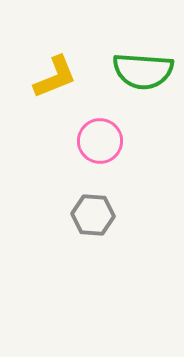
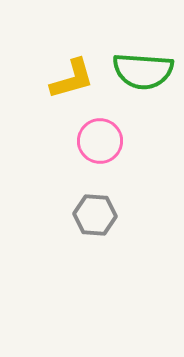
yellow L-shape: moved 17 px right, 2 px down; rotated 6 degrees clockwise
gray hexagon: moved 2 px right
